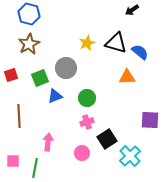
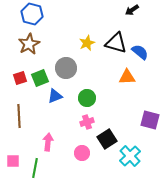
blue hexagon: moved 3 px right
red square: moved 9 px right, 3 px down
purple square: rotated 12 degrees clockwise
